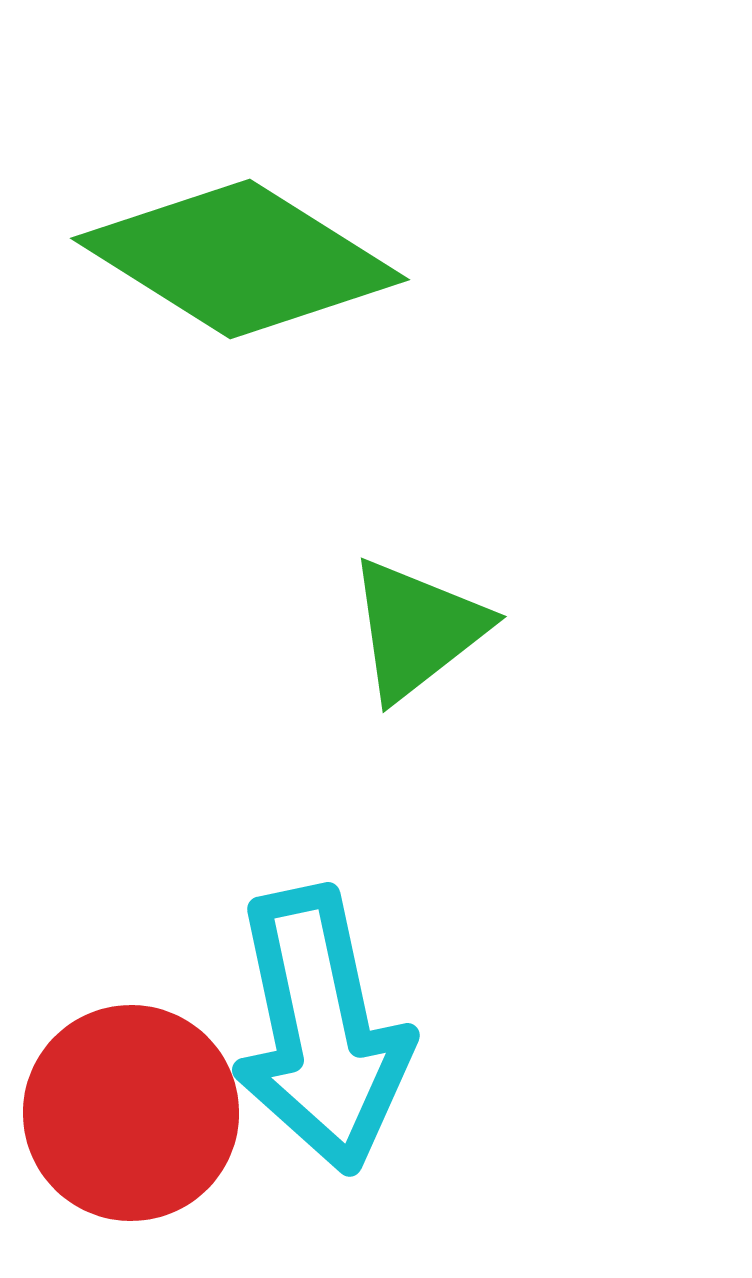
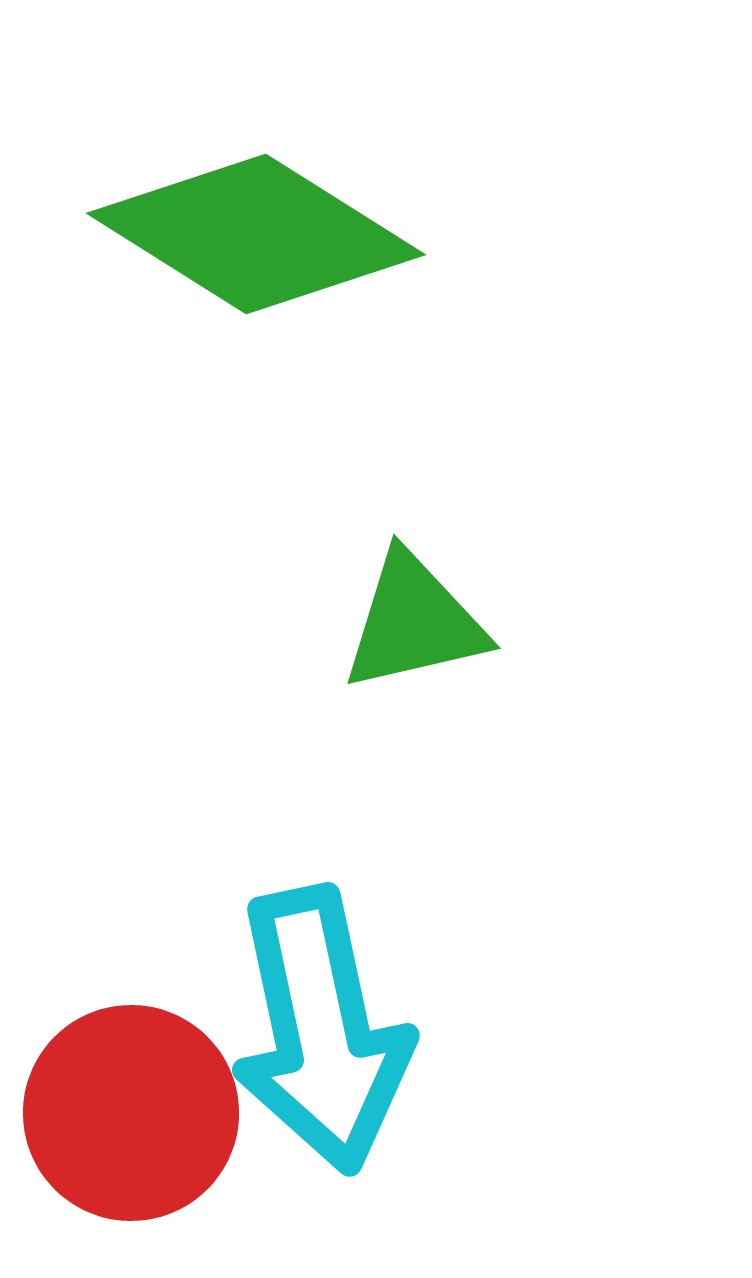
green diamond: moved 16 px right, 25 px up
green triangle: moved 3 px left, 7 px up; rotated 25 degrees clockwise
